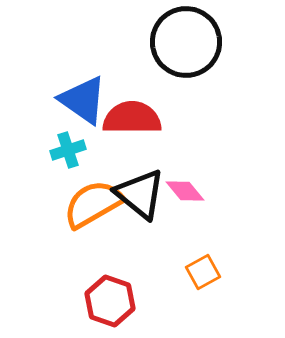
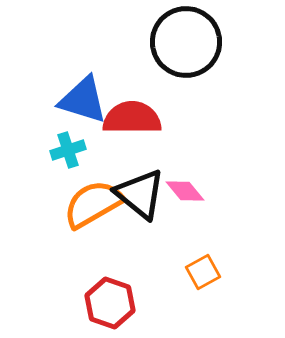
blue triangle: rotated 18 degrees counterclockwise
red hexagon: moved 2 px down
